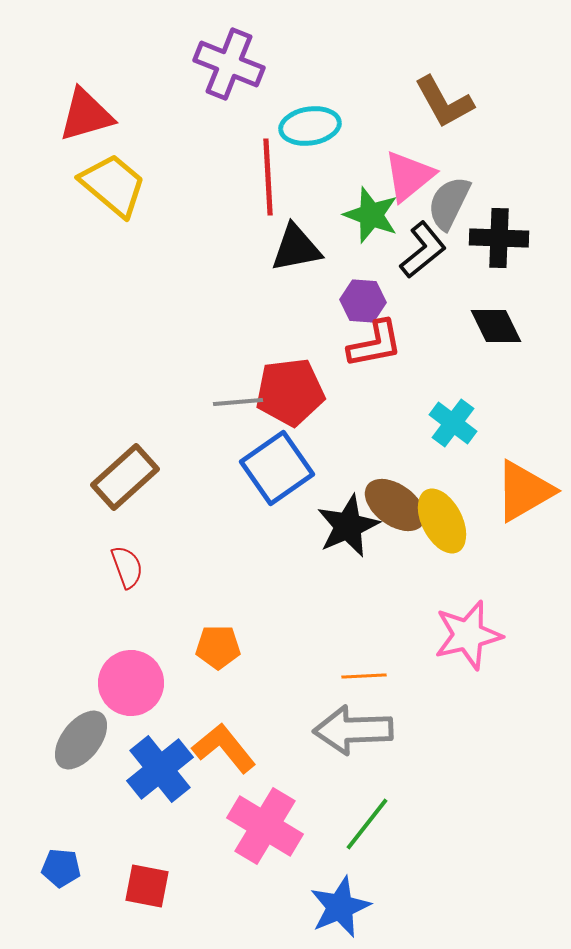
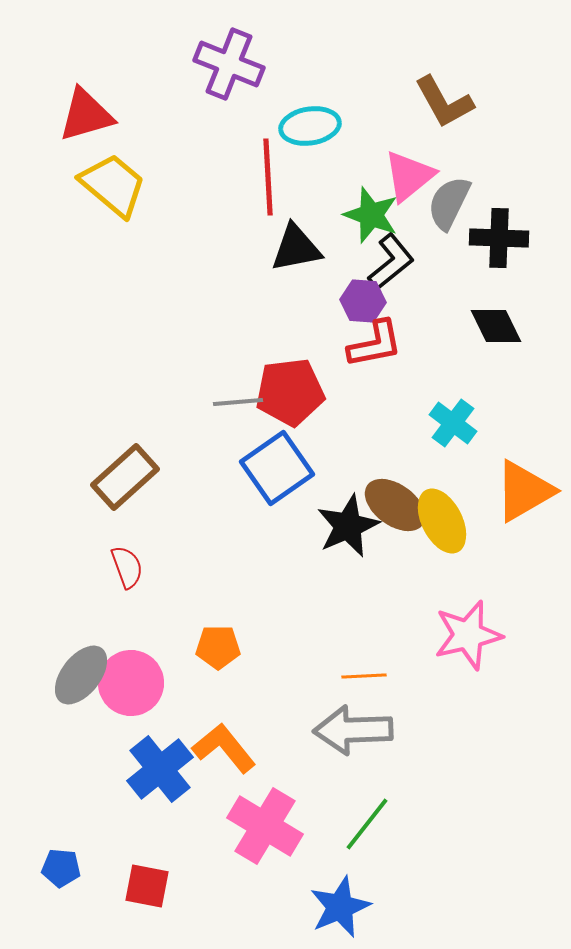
black L-shape: moved 32 px left, 12 px down
gray ellipse: moved 65 px up
